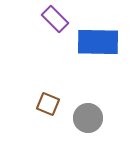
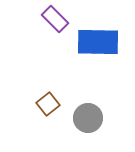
brown square: rotated 30 degrees clockwise
